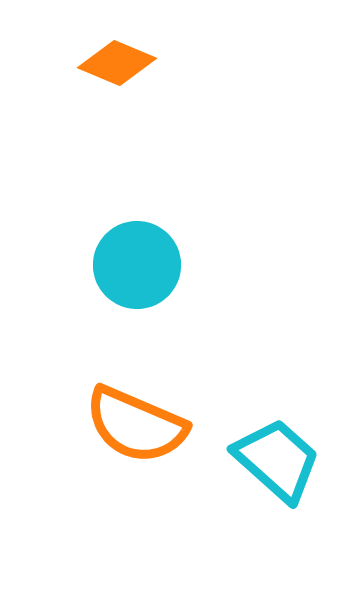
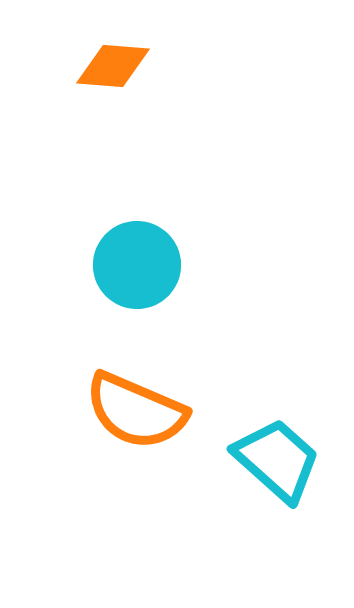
orange diamond: moved 4 px left, 3 px down; rotated 18 degrees counterclockwise
orange semicircle: moved 14 px up
